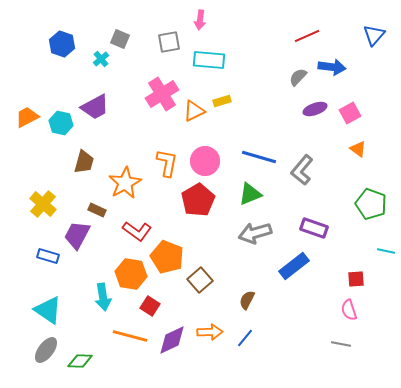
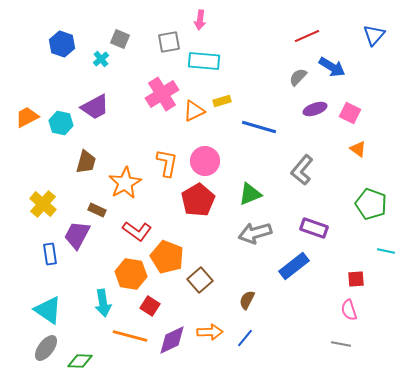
cyan rectangle at (209, 60): moved 5 px left, 1 px down
blue arrow at (332, 67): rotated 24 degrees clockwise
pink square at (350, 113): rotated 35 degrees counterclockwise
blue line at (259, 157): moved 30 px up
brown trapezoid at (84, 162): moved 2 px right
blue rectangle at (48, 256): moved 2 px right, 2 px up; rotated 65 degrees clockwise
cyan arrow at (103, 297): moved 6 px down
gray ellipse at (46, 350): moved 2 px up
